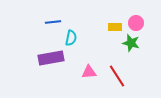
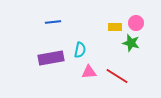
cyan semicircle: moved 9 px right, 12 px down
red line: rotated 25 degrees counterclockwise
